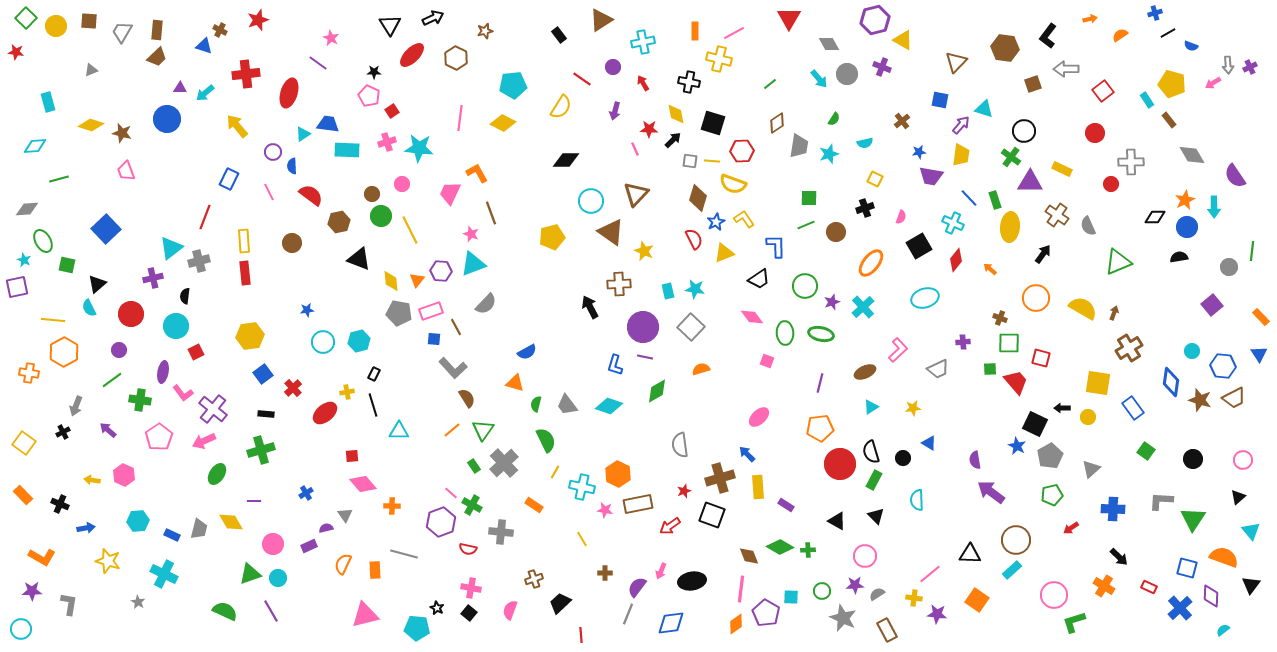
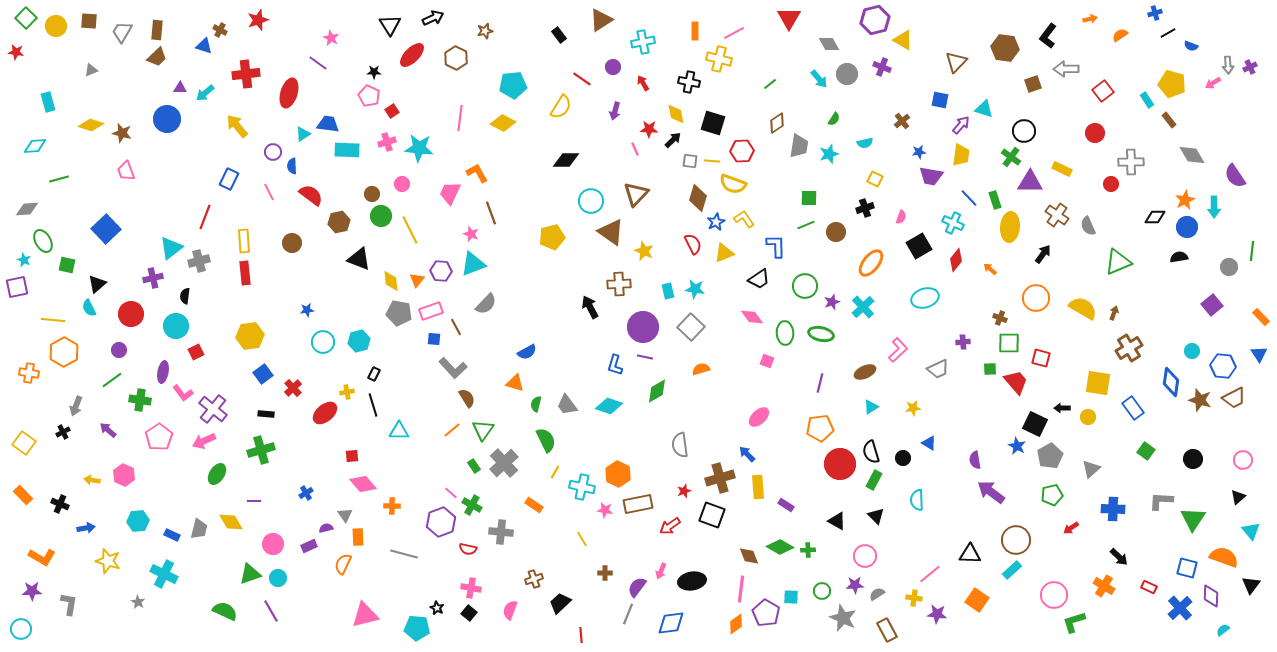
red semicircle at (694, 239): moved 1 px left, 5 px down
orange rectangle at (375, 570): moved 17 px left, 33 px up
